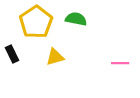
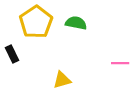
green semicircle: moved 4 px down
yellow triangle: moved 7 px right, 23 px down
